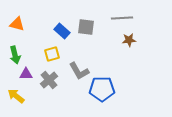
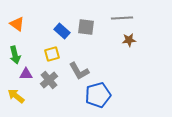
orange triangle: rotated 21 degrees clockwise
blue pentagon: moved 4 px left, 6 px down; rotated 15 degrees counterclockwise
